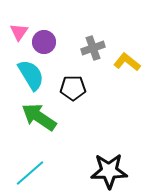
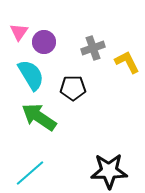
yellow L-shape: rotated 24 degrees clockwise
